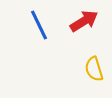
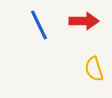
red arrow: rotated 32 degrees clockwise
